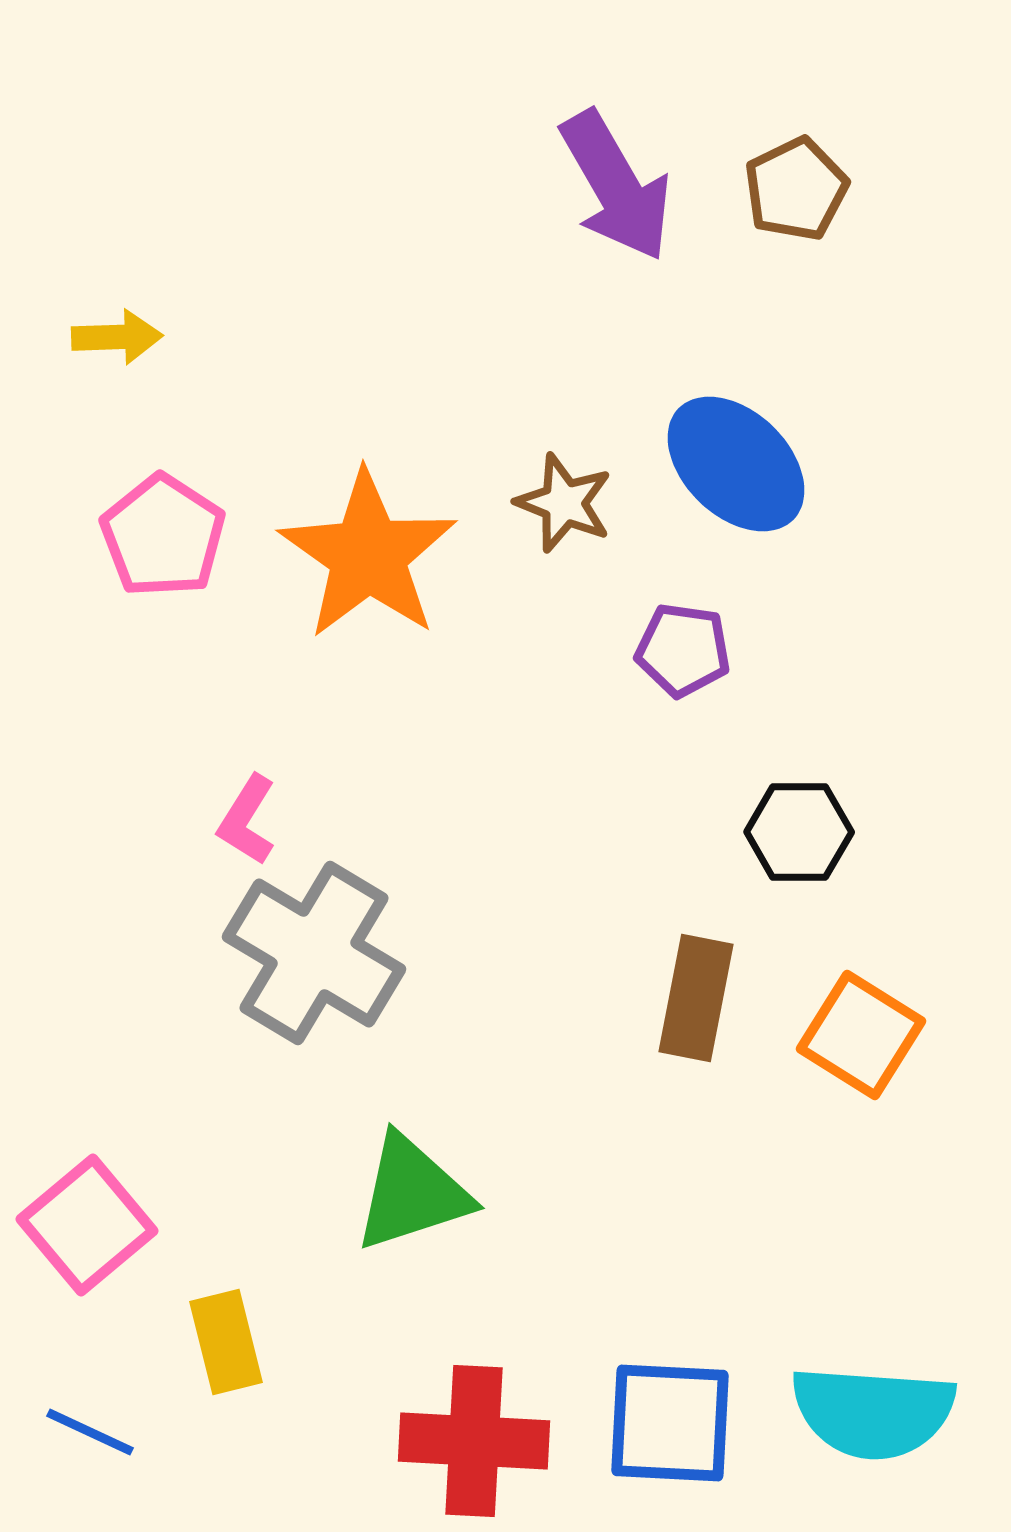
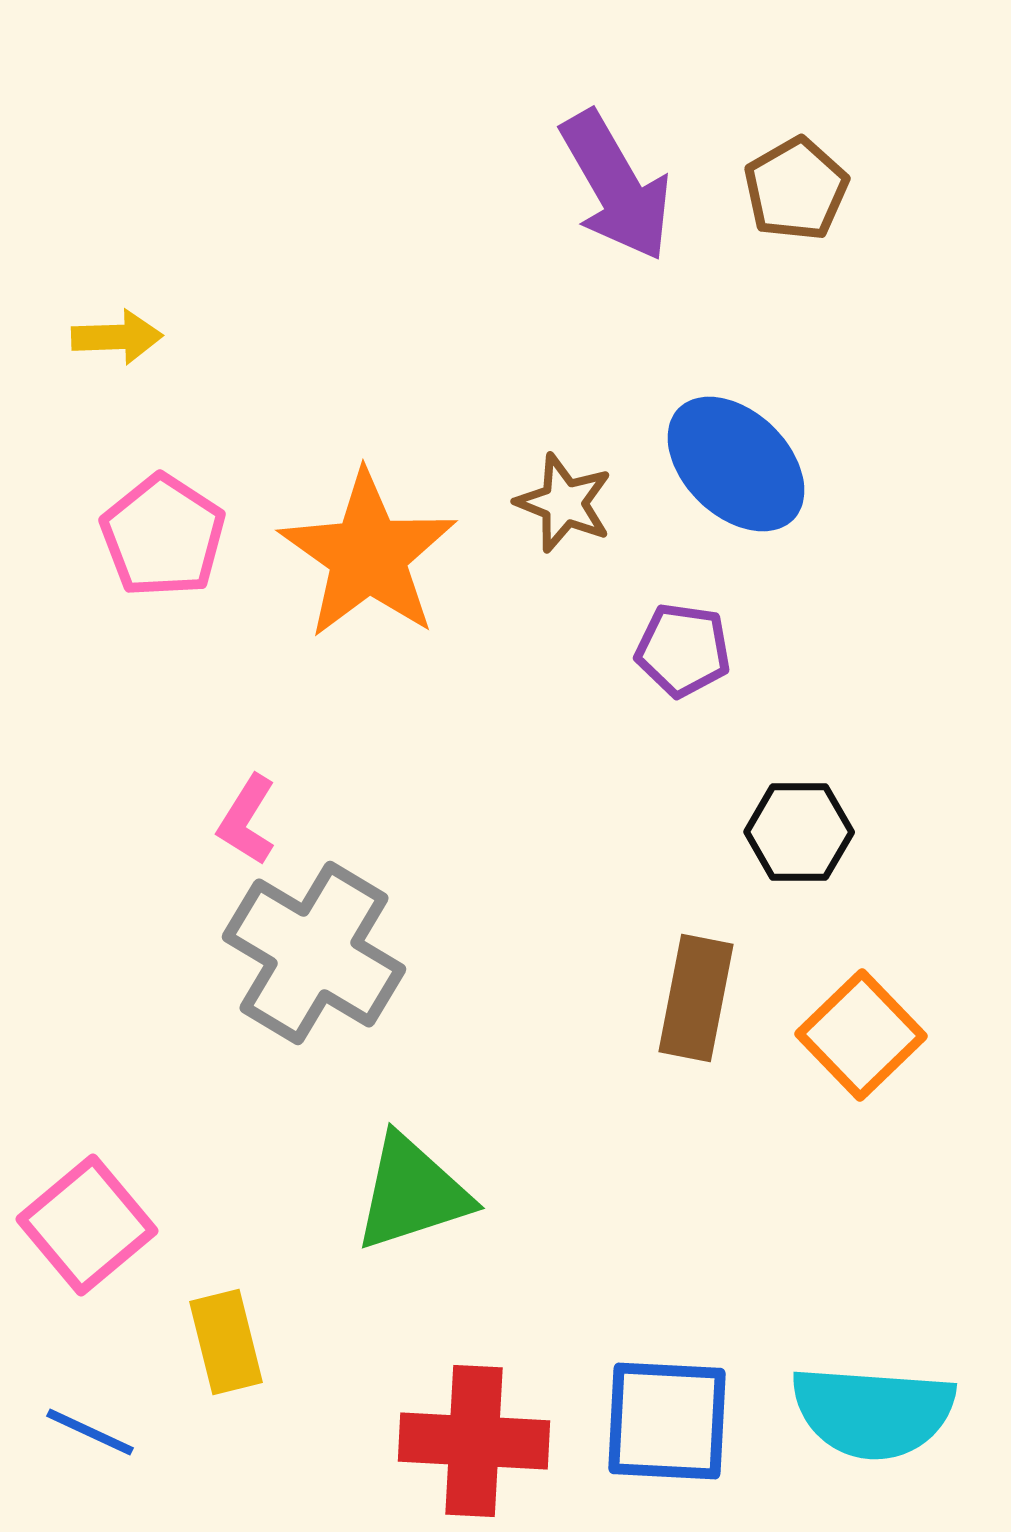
brown pentagon: rotated 4 degrees counterclockwise
orange square: rotated 14 degrees clockwise
blue square: moved 3 px left, 2 px up
